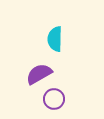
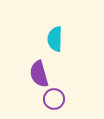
purple semicircle: rotated 76 degrees counterclockwise
